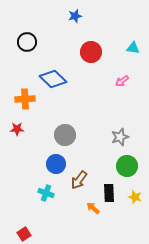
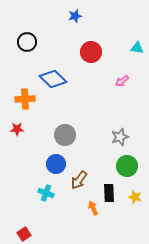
cyan triangle: moved 4 px right
orange arrow: rotated 24 degrees clockwise
